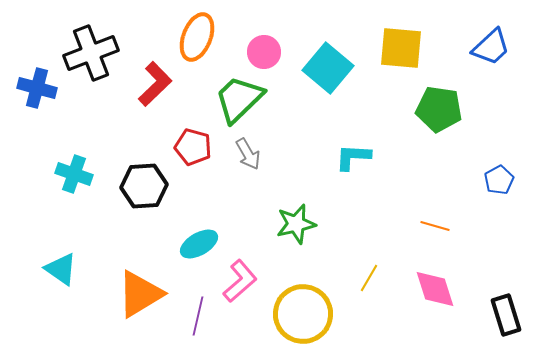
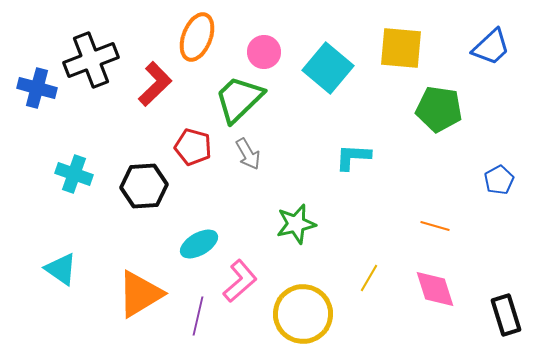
black cross: moved 7 px down
